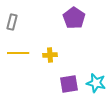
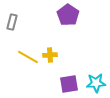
purple pentagon: moved 6 px left, 3 px up
yellow line: moved 10 px right, 4 px down; rotated 30 degrees clockwise
cyan star: rotated 18 degrees counterclockwise
